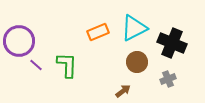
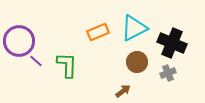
purple line: moved 4 px up
gray cross: moved 6 px up
